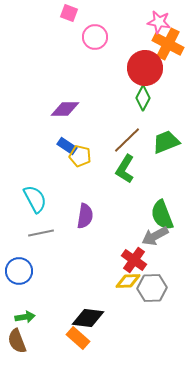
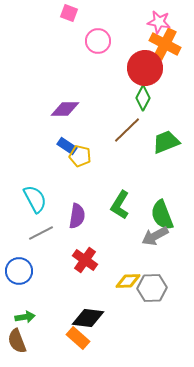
pink circle: moved 3 px right, 4 px down
orange cross: moved 3 px left
brown line: moved 10 px up
green L-shape: moved 5 px left, 36 px down
purple semicircle: moved 8 px left
gray line: rotated 15 degrees counterclockwise
red cross: moved 49 px left
